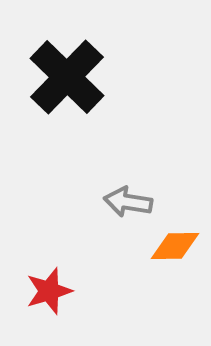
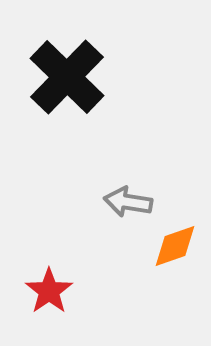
orange diamond: rotated 18 degrees counterclockwise
red star: rotated 18 degrees counterclockwise
